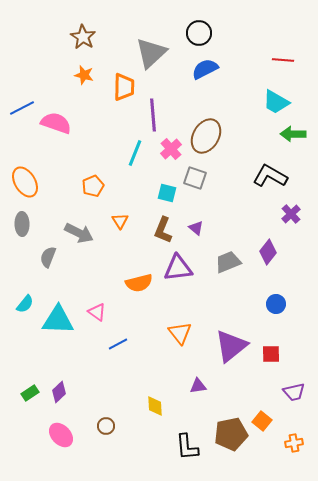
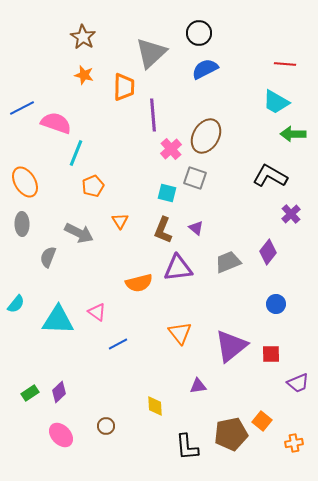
red line at (283, 60): moved 2 px right, 4 px down
cyan line at (135, 153): moved 59 px left
cyan semicircle at (25, 304): moved 9 px left
purple trapezoid at (294, 392): moved 4 px right, 9 px up; rotated 10 degrees counterclockwise
